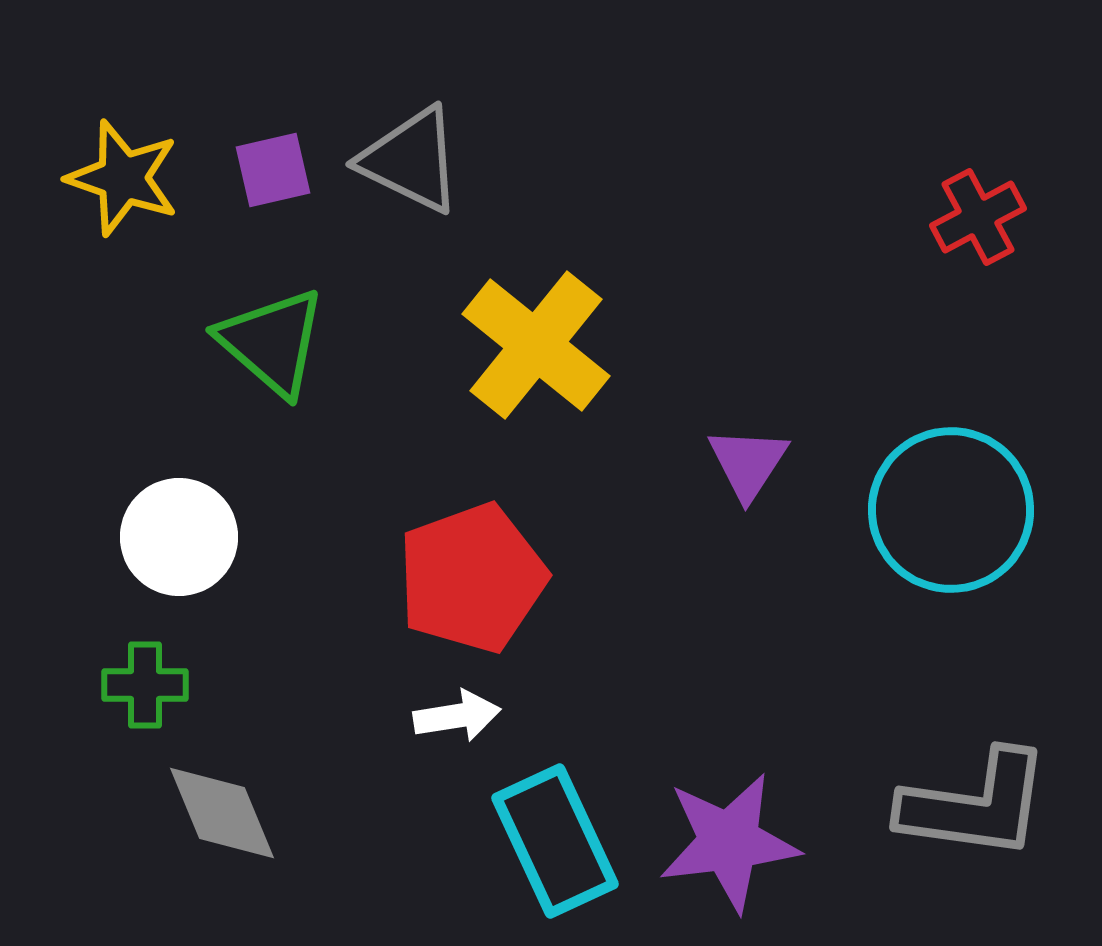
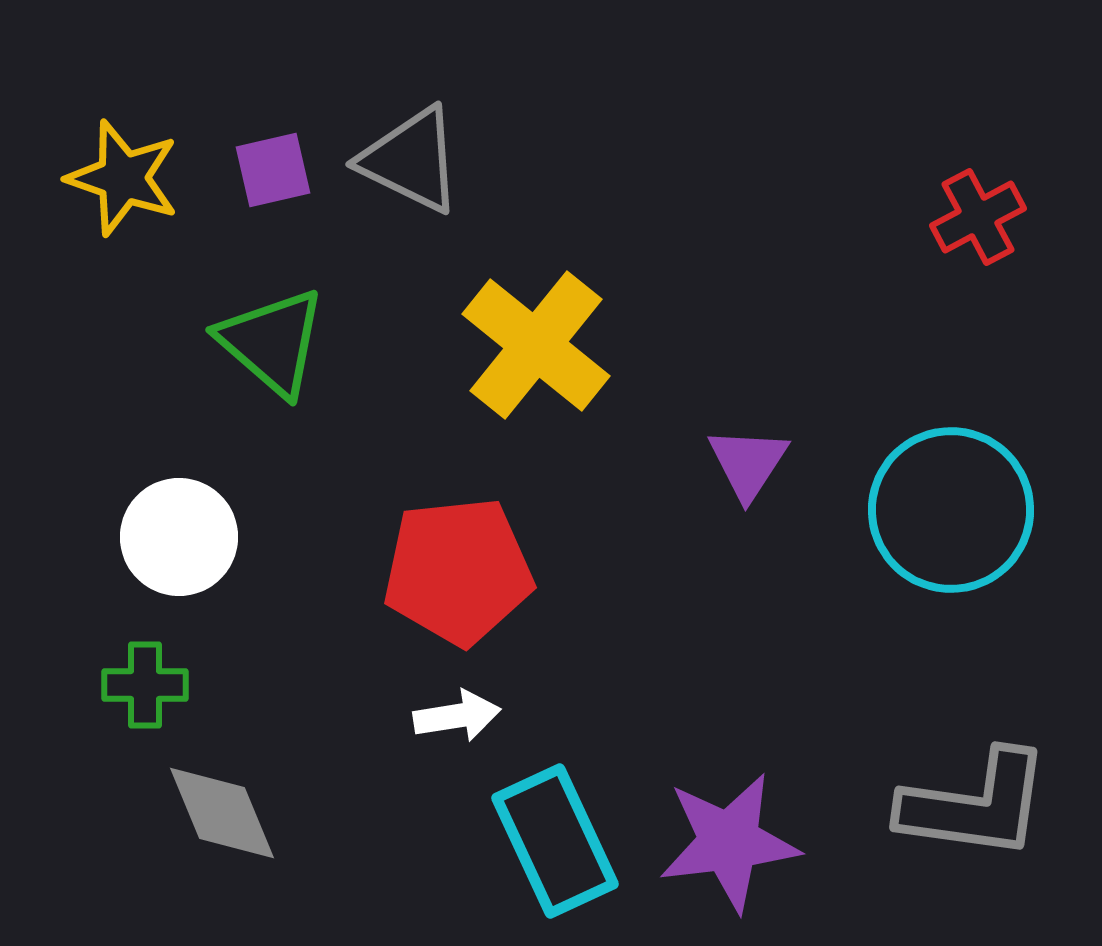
red pentagon: moved 14 px left, 7 px up; rotated 14 degrees clockwise
